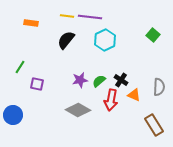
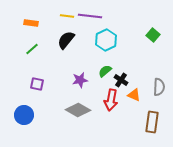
purple line: moved 1 px up
cyan hexagon: moved 1 px right
green line: moved 12 px right, 18 px up; rotated 16 degrees clockwise
green semicircle: moved 6 px right, 10 px up
blue circle: moved 11 px right
brown rectangle: moved 2 px left, 3 px up; rotated 40 degrees clockwise
